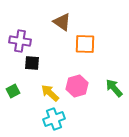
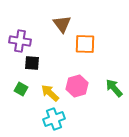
brown triangle: moved 2 px down; rotated 18 degrees clockwise
green square: moved 8 px right, 2 px up; rotated 32 degrees counterclockwise
